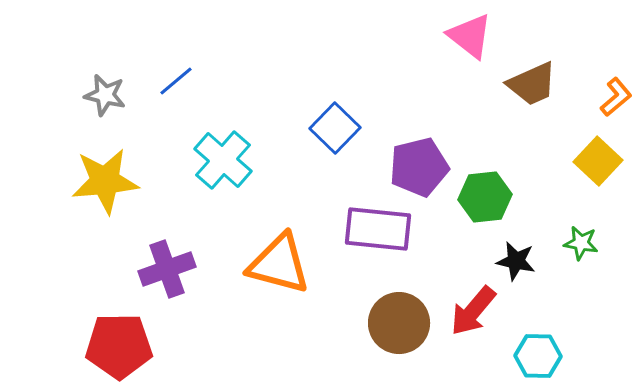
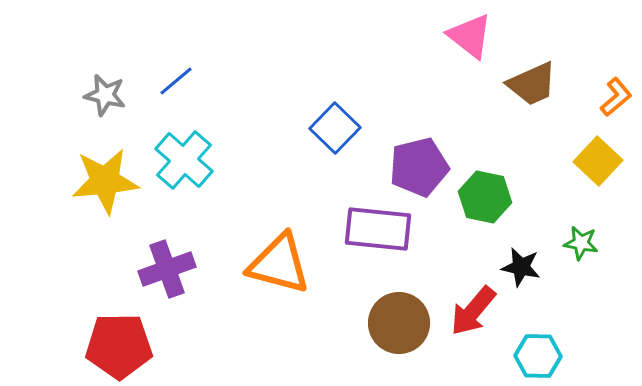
cyan cross: moved 39 px left
green hexagon: rotated 18 degrees clockwise
black star: moved 5 px right, 6 px down
